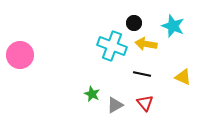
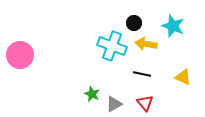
gray triangle: moved 1 px left, 1 px up
